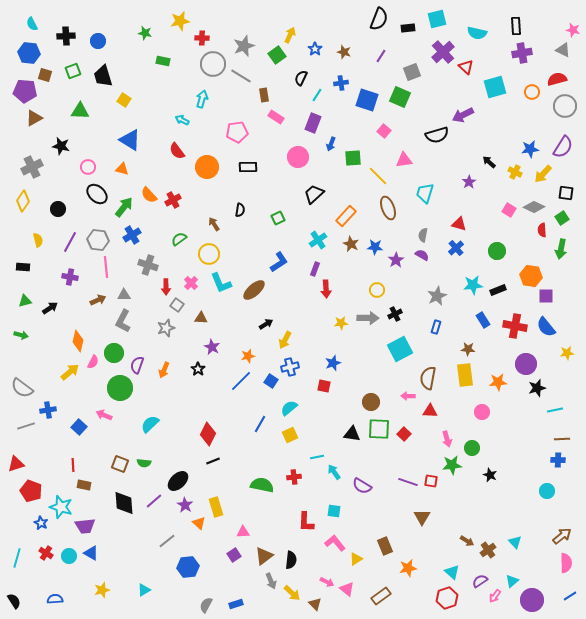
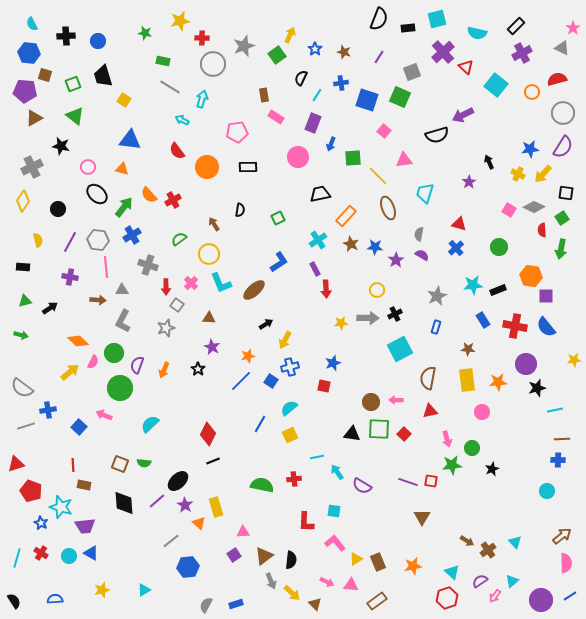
black rectangle at (516, 26): rotated 48 degrees clockwise
pink star at (573, 30): moved 2 px up; rotated 24 degrees clockwise
gray triangle at (563, 50): moved 1 px left, 2 px up
purple cross at (522, 53): rotated 18 degrees counterclockwise
purple line at (381, 56): moved 2 px left, 1 px down
green square at (73, 71): moved 13 px down
gray line at (241, 76): moved 71 px left, 11 px down
cyan square at (495, 87): moved 1 px right, 2 px up; rotated 35 degrees counterclockwise
gray circle at (565, 106): moved 2 px left, 7 px down
green triangle at (80, 111): moved 5 px left, 5 px down; rotated 36 degrees clockwise
blue triangle at (130, 140): rotated 25 degrees counterclockwise
black arrow at (489, 162): rotated 24 degrees clockwise
yellow cross at (515, 172): moved 3 px right, 2 px down
black trapezoid at (314, 194): moved 6 px right; rotated 30 degrees clockwise
gray semicircle at (423, 235): moved 4 px left, 1 px up
green circle at (497, 251): moved 2 px right, 4 px up
purple rectangle at (315, 269): rotated 48 degrees counterclockwise
gray triangle at (124, 295): moved 2 px left, 5 px up
brown arrow at (98, 300): rotated 28 degrees clockwise
brown triangle at (201, 318): moved 8 px right
orange diamond at (78, 341): rotated 60 degrees counterclockwise
yellow star at (567, 353): moved 7 px right, 7 px down
yellow rectangle at (465, 375): moved 2 px right, 5 px down
pink arrow at (408, 396): moved 12 px left, 4 px down
red triangle at (430, 411): rotated 14 degrees counterclockwise
cyan arrow at (334, 472): moved 3 px right
black star at (490, 475): moved 2 px right, 6 px up; rotated 24 degrees clockwise
red cross at (294, 477): moved 2 px down
purple line at (154, 501): moved 3 px right
gray line at (167, 541): moved 4 px right
brown rectangle at (385, 546): moved 7 px left, 16 px down
red cross at (46, 553): moved 5 px left
orange star at (408, 568): moved 5 px right, 2 px up
pink triangle at (347, 589): moved 4 px right, 4 px up; rotated 35 degrees counterclockwise
brown rectangle at (381, 596): moved 4 px left, 5 px down
purple circle at (532, 600): moved 9 px right
